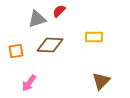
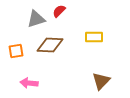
gray triangle: moved 1 px left
pink arrow: rotated 60 degrees clockwise
